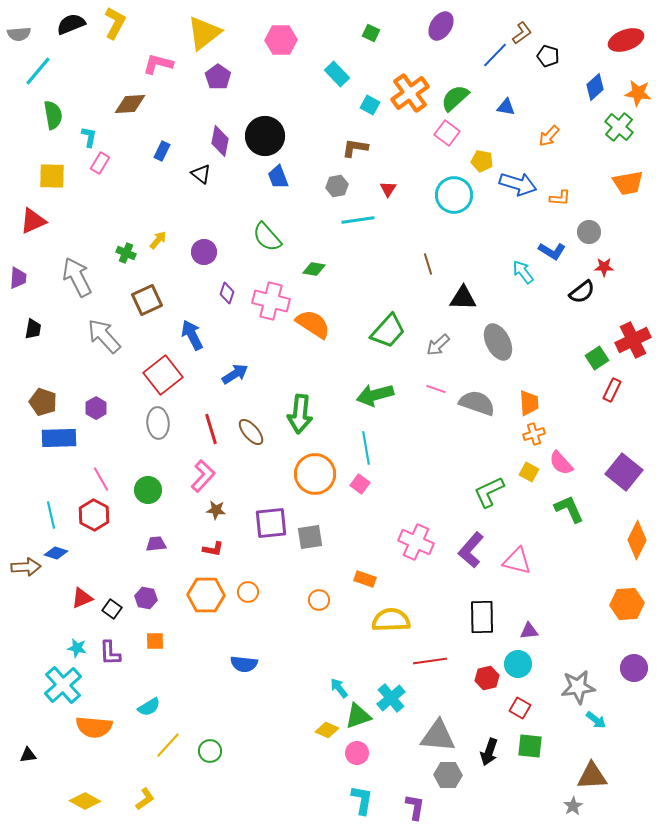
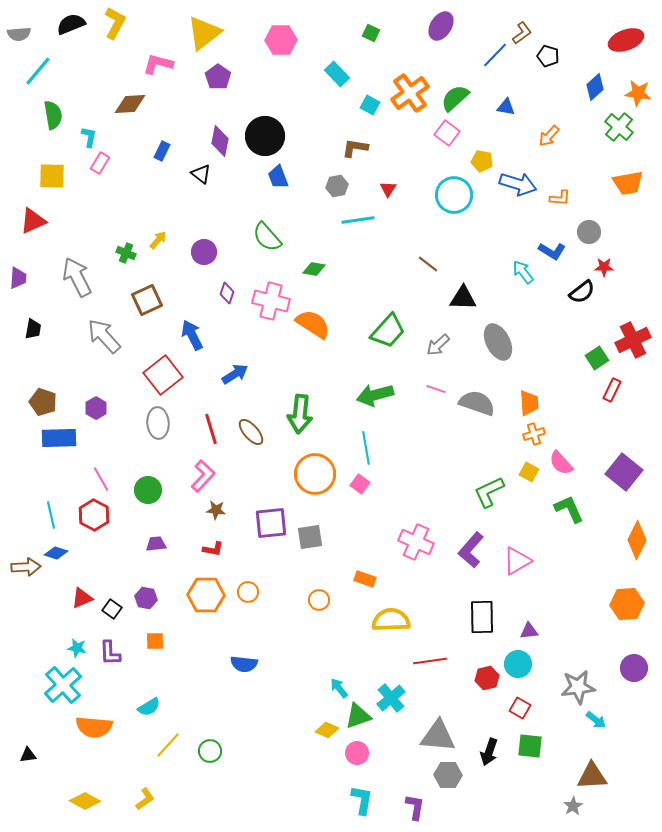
brown line at (428, 264): rotated 35 degrees counterclockwise
pink triangle at (517, 561): rotated 44 degrees counterclockwise
